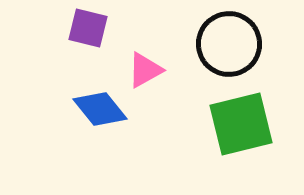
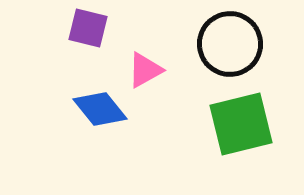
black circle: moved 1 px right
